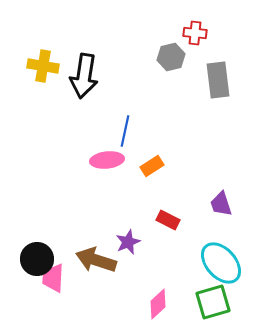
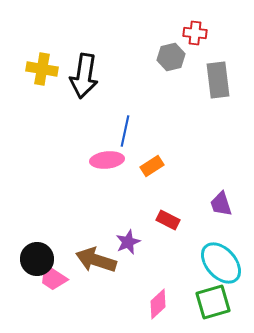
yellow cross: moved 1 px left, 3 px down
pink trapezoid: rotated 60 degrees counterclockwise
